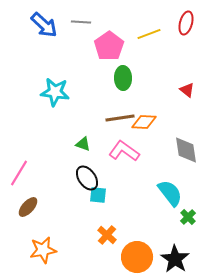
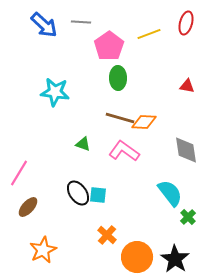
green ellipse: moved 5 px left
red triangle: moved 4 px up; rotated 28 degrees counterclockwise
brown line: rotated 24 degrees clockwise
black ellipse: moved 9 px left, 15 px down
orange star: rotated 16 degrees counterclockwise
